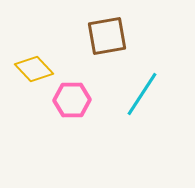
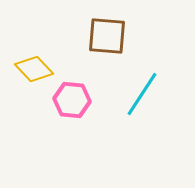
brown square: rotated 15 degrees clockwise
pink hexagon: rotated 6 degrees clockwise
